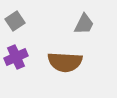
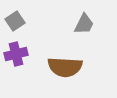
purple cross: moved 3 px up; rotated 10 degrees clockwise
brown semicircle: moved 5 px down
